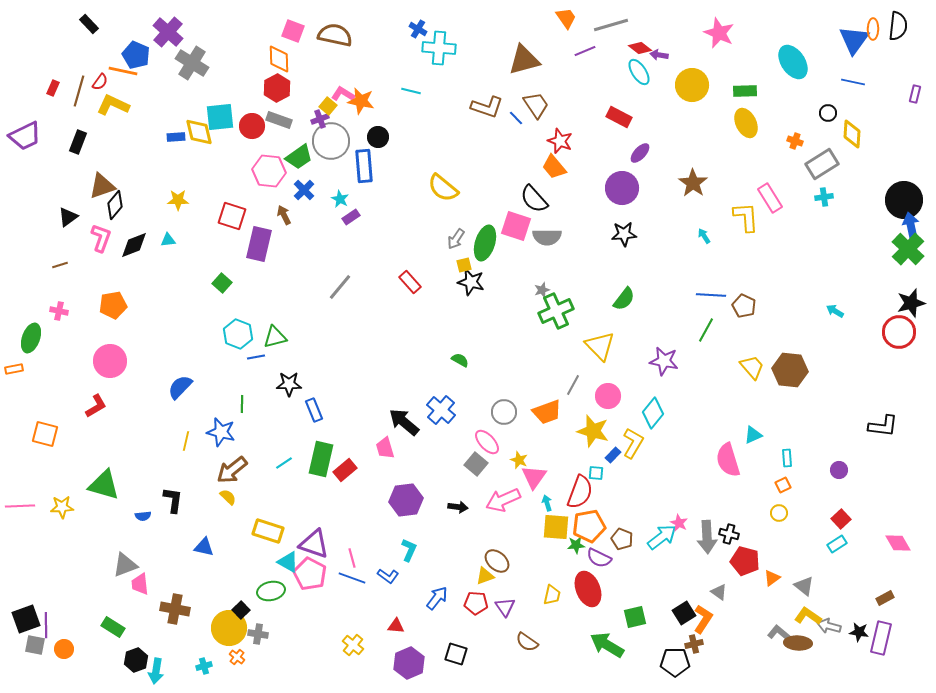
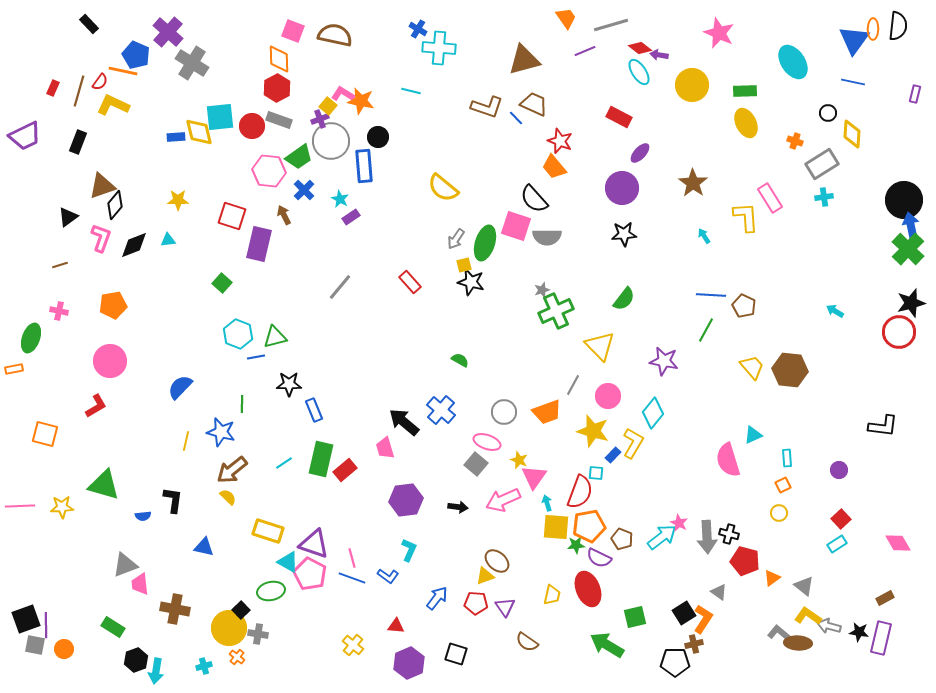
brown trapezoid at (536, 105): moved 2 px left, 1 px up; rotated 32 degrees counterclockwise
pink ellipse at (487, 442): rotated 28 degrees counterclockwise
